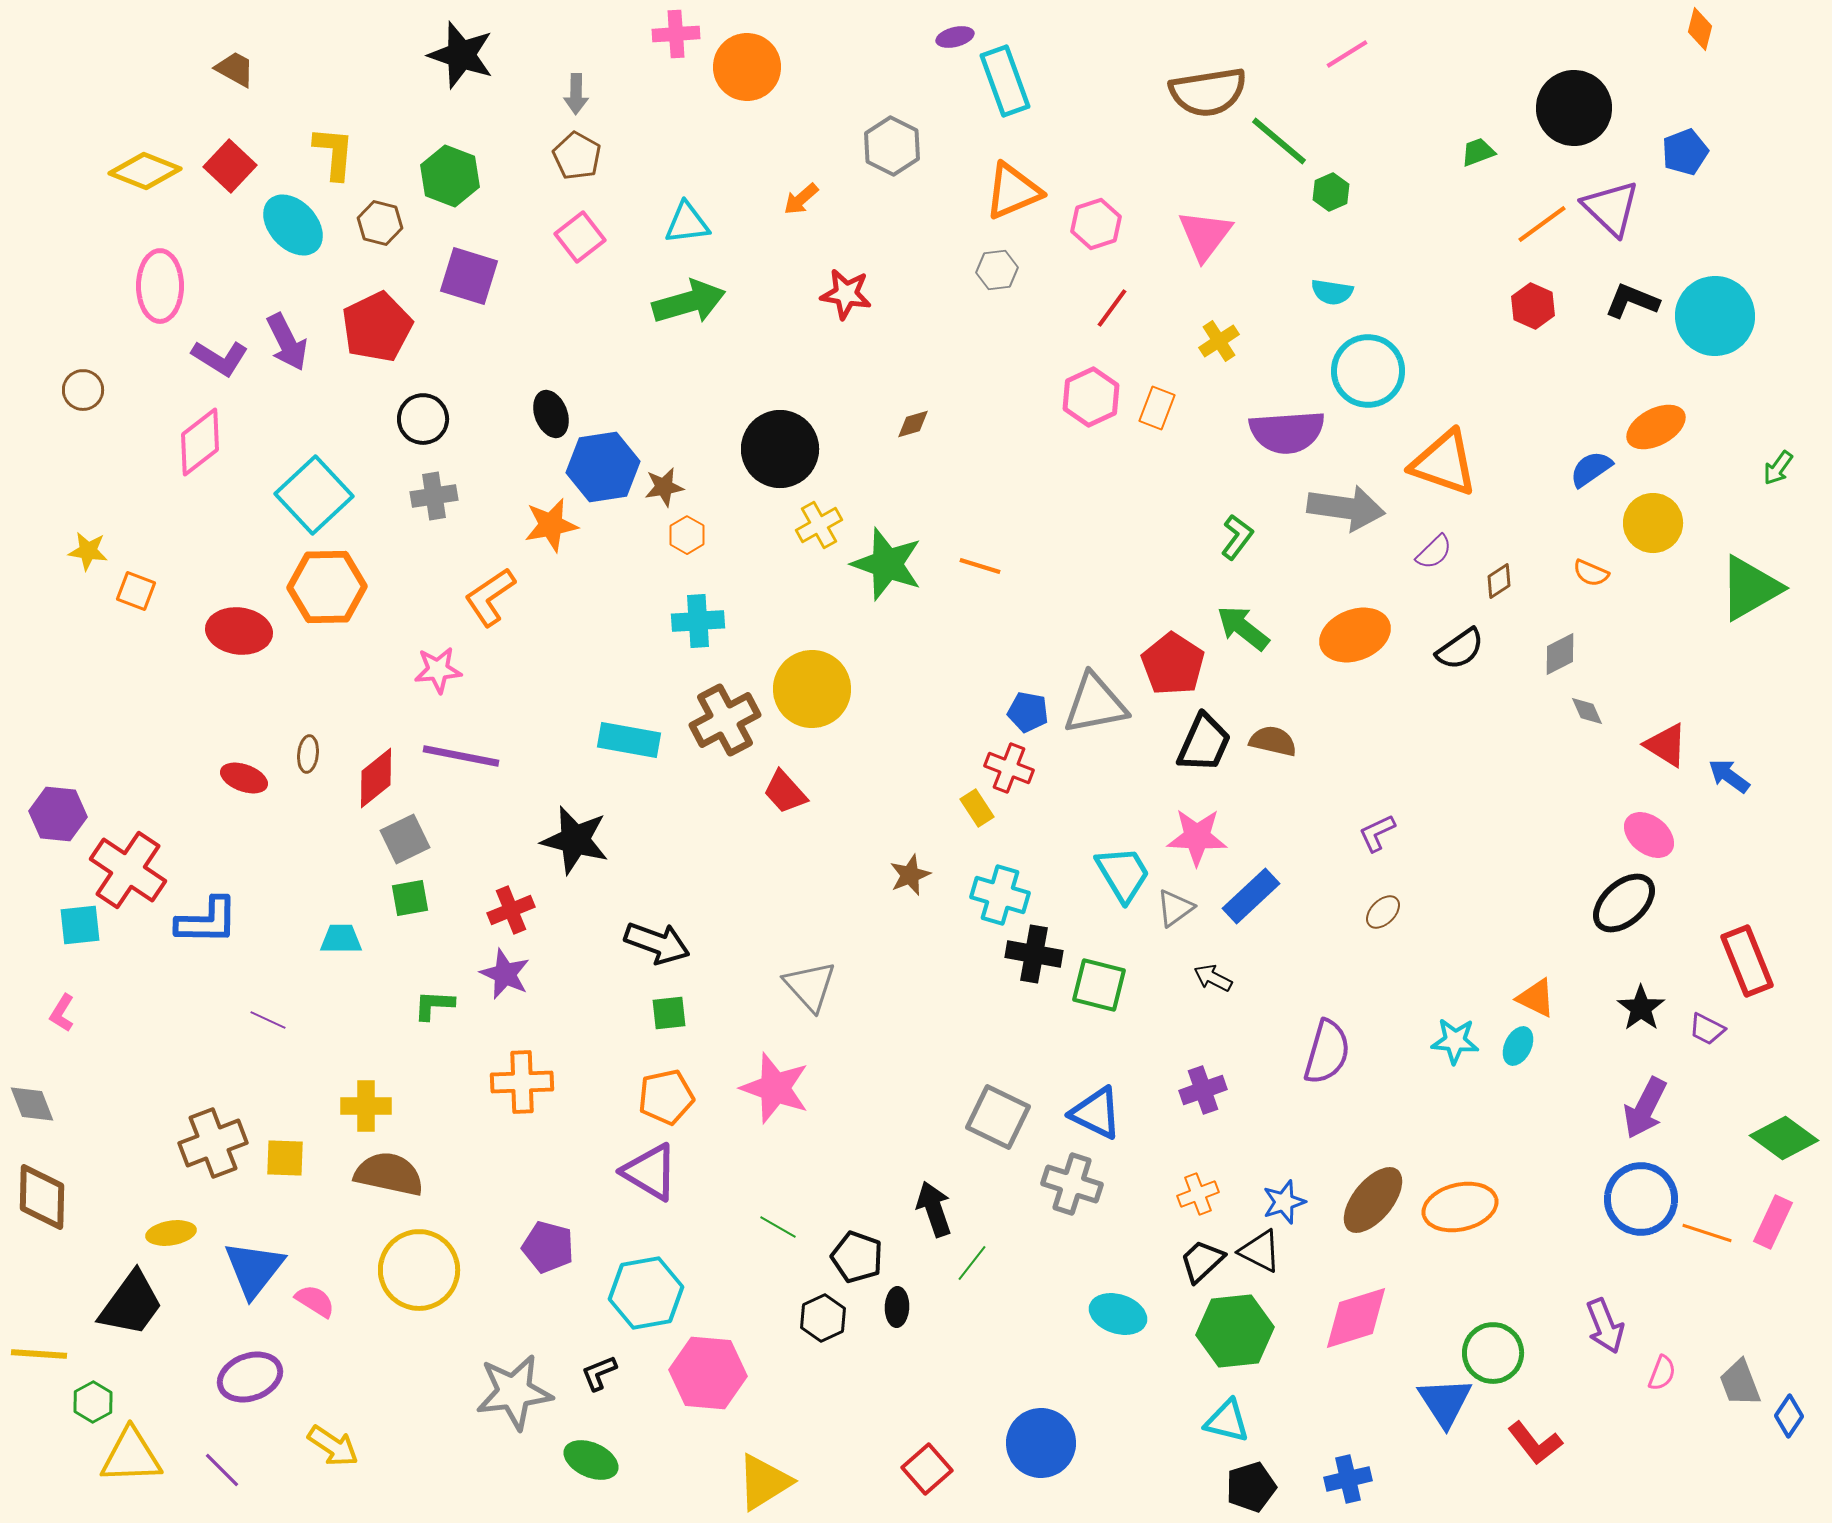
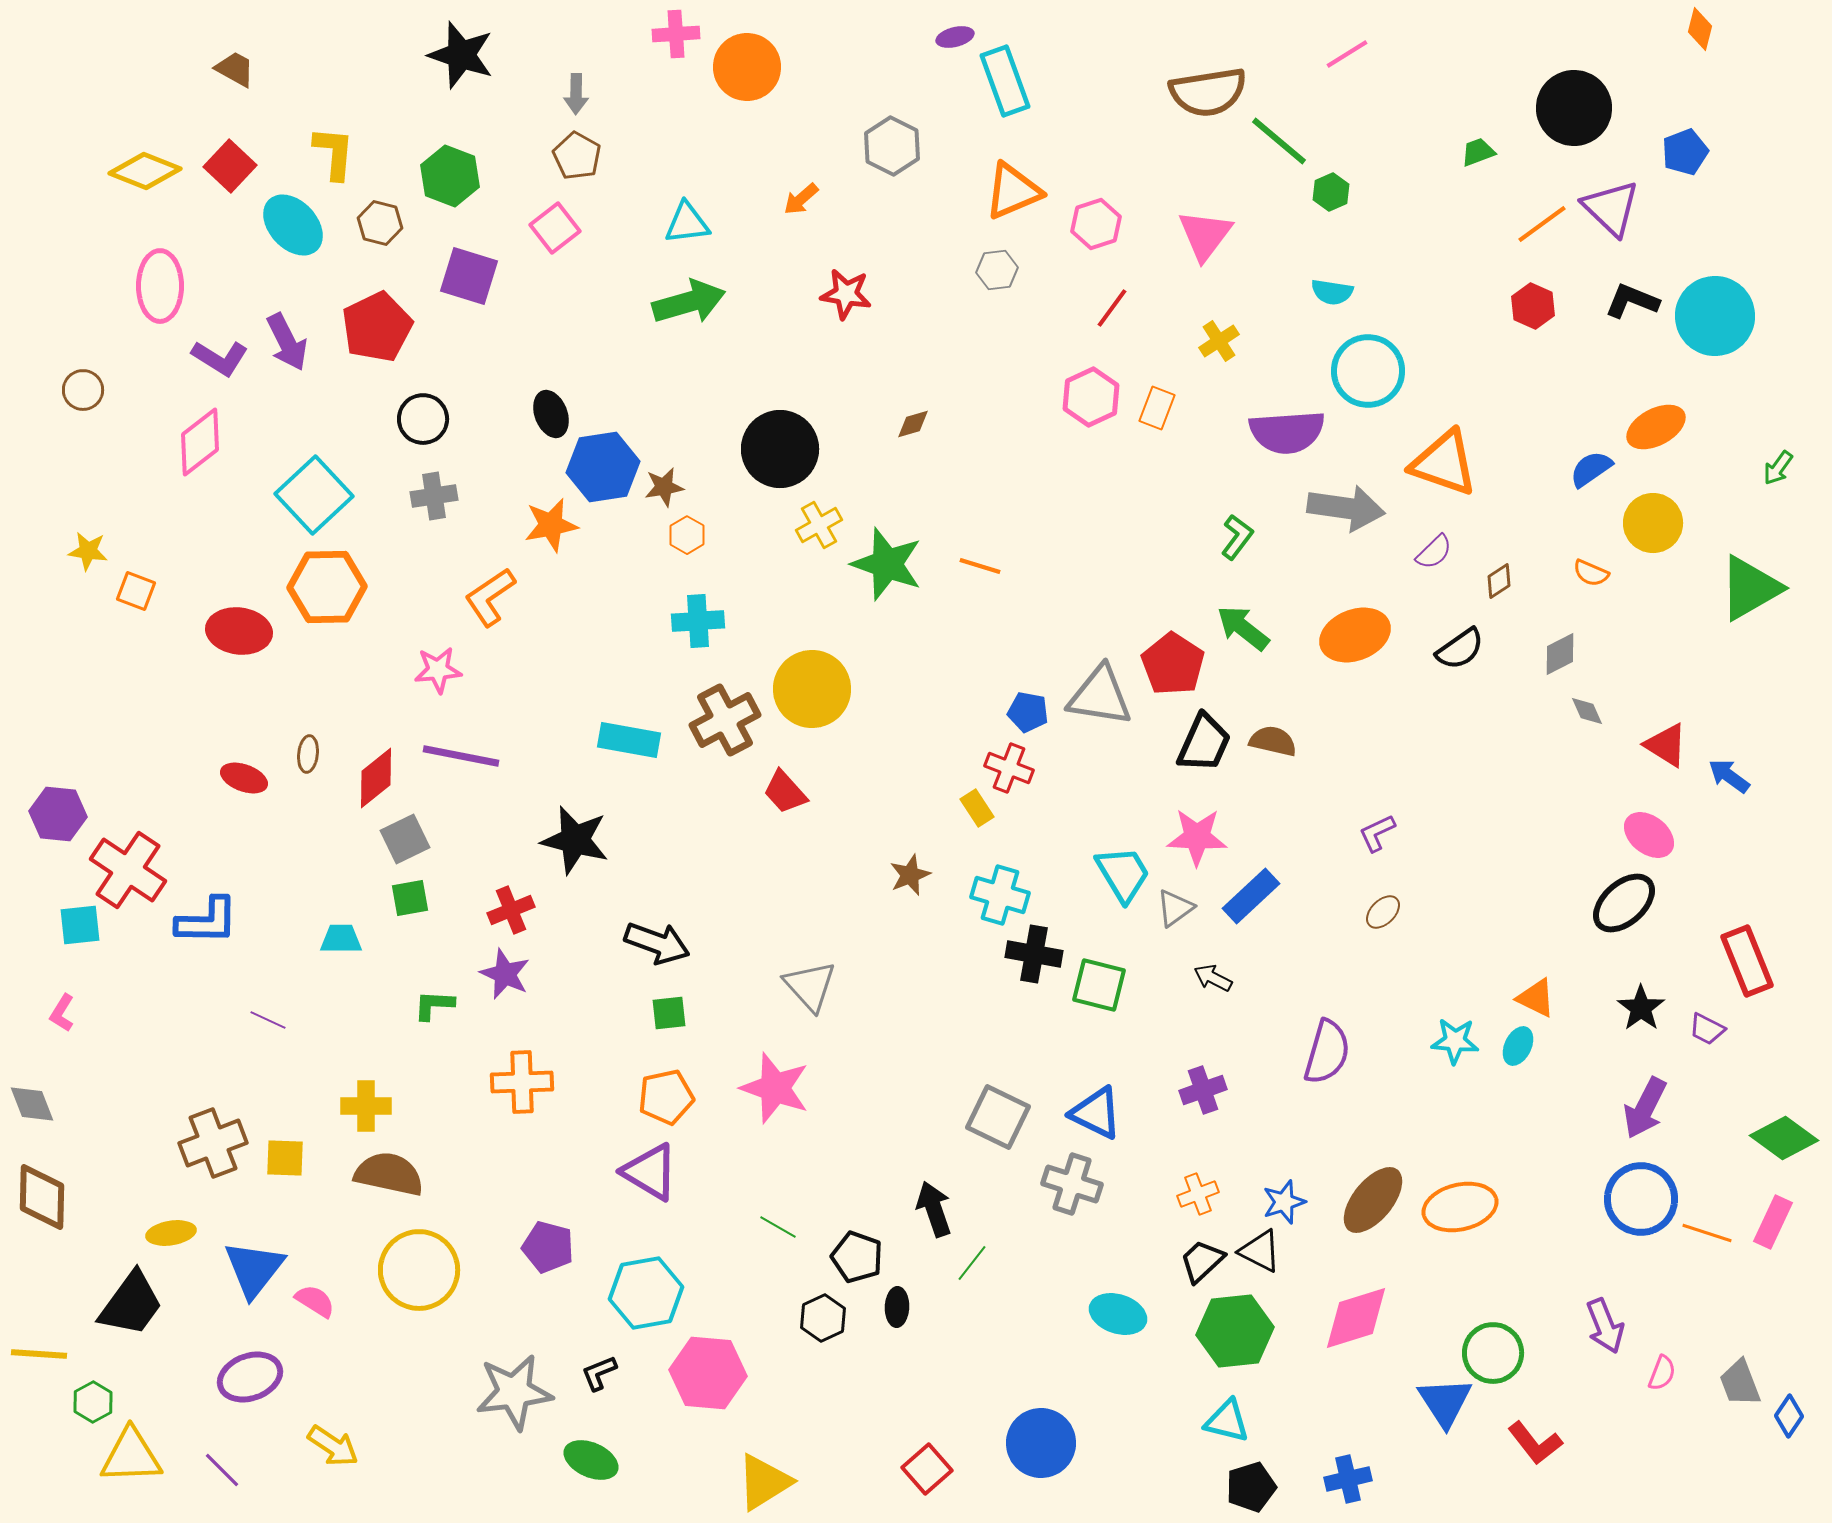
pink square at (580, 237): moved 25 px left, 9 px up
gray triangle at (1095, 704): moved 5 px right, 8 px up; rotated 20 degrees clockwise
